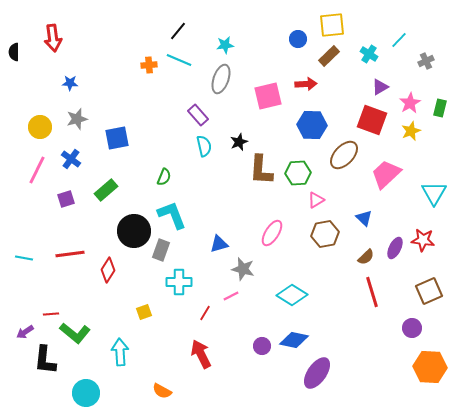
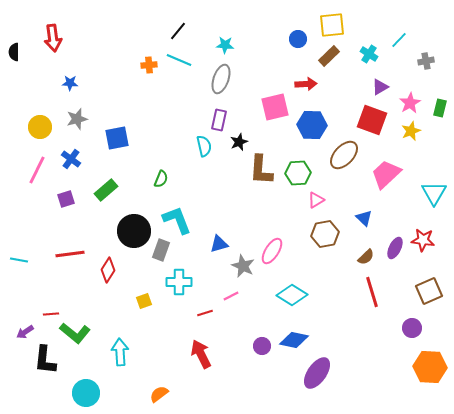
cyan star at (225, 45): rotated 12 degrees clockwise
gray cross at (426, 61): rotated 14 degrees clockwise
pink square at (268, 96): moved 7 px right, 11 px down
purple rectangle at (198, 115): moved 21 px right, 5 px down; rotated 55 degrees clockwise
green semicircle at (164, 177): moved 3 px left, 2 px down
cyan L-shape at (172, 215): moved 5 px right, 5 px down
pink ellipse at (272, 233): moved 18 px down
cyan line at (24, 258): moved 5 px left, 2 px down
gray star at (243, 269): moved 3 px up; rotated 10 degrees clockwise
yellow square at (144, 312): moved 11 px up
red line at (205, 313): rotated 42 degrees clockwise
orange semicircle at (162, 391): moved 3 px left, 3 px down; rotated 114 degrees clockwise
